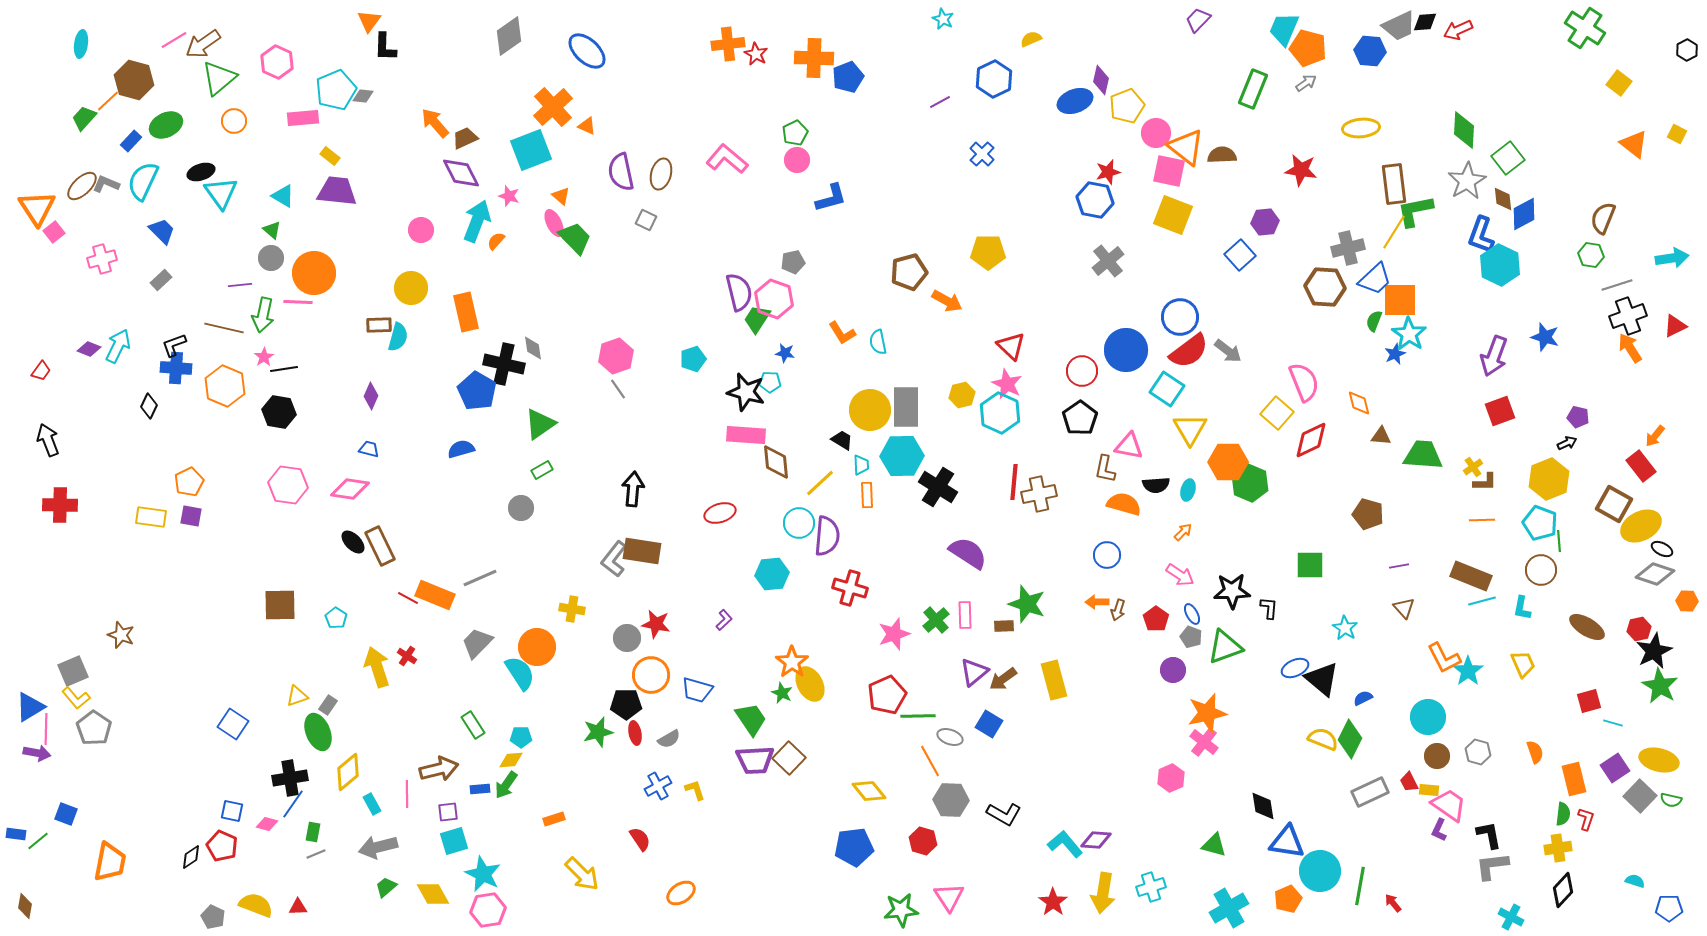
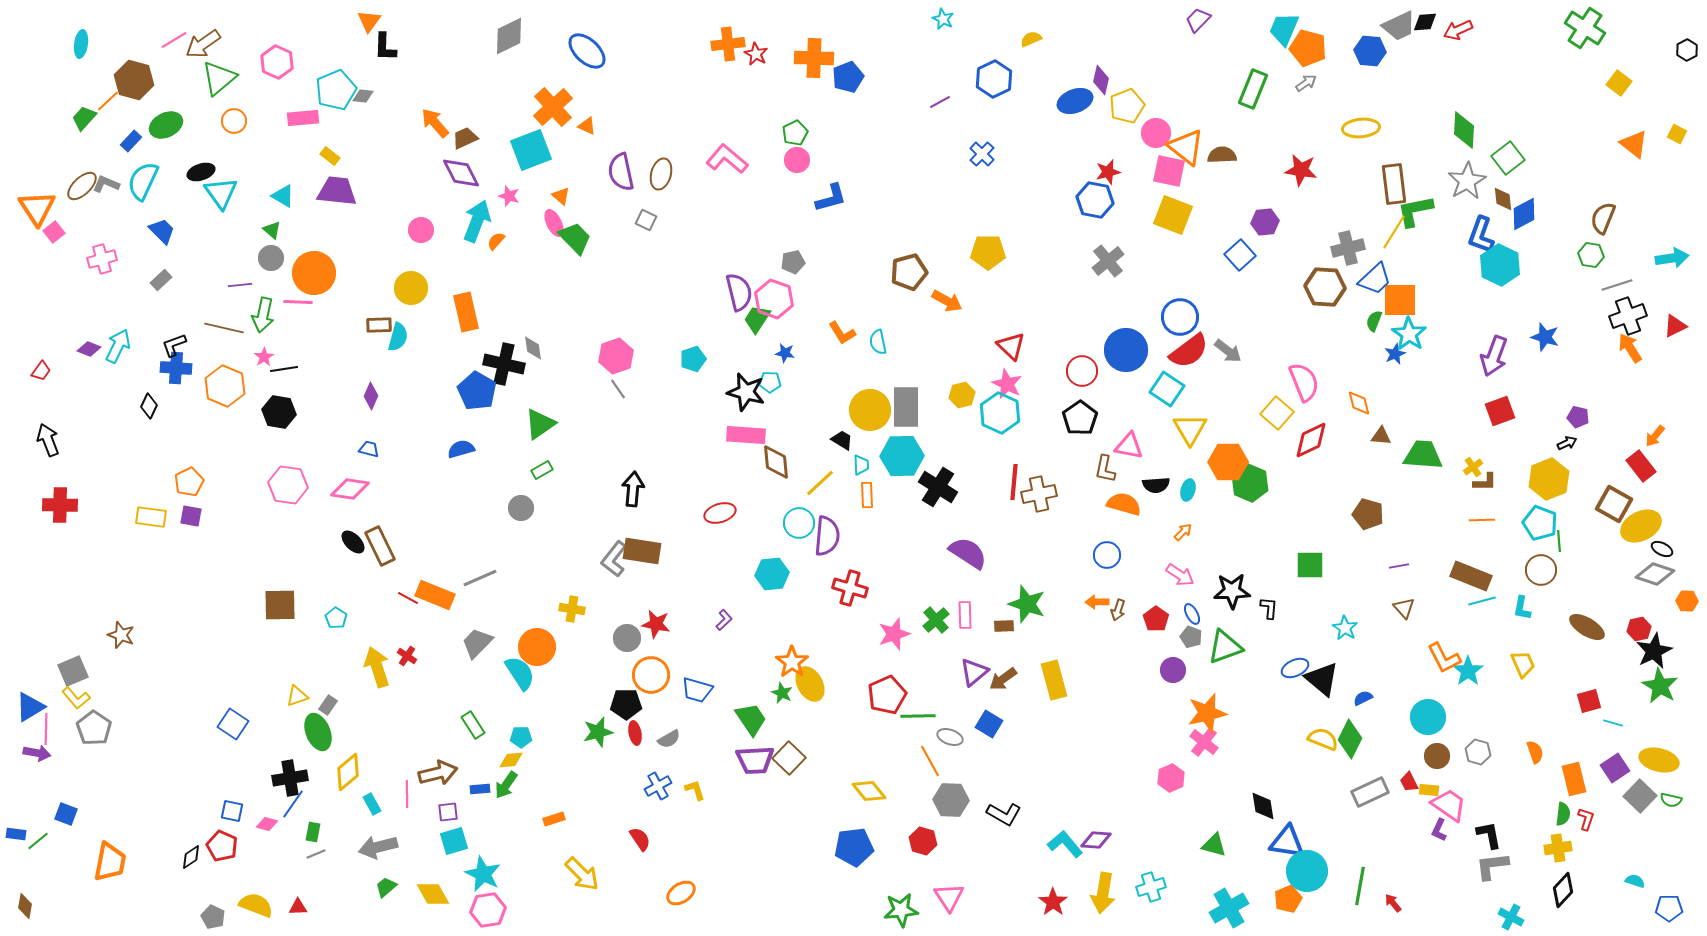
gray diamond at (509, 36): rotated 9 degrees clockwise
brown arrow at (439, 769): moved 1 px left, 4 px down
cyan circle at (1320, 871): moved 13 px left
